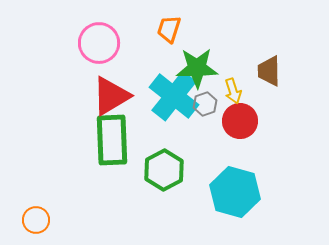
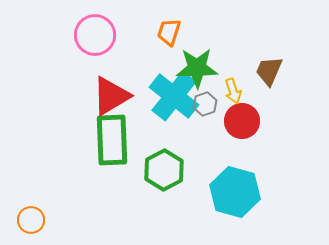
orange trapezoid: moved 3 px down
pink circle: moved 4 px left, 8 px up
brown trapezoid: rotated 24 degrees clockwise
red circle: moved 2 px right
orange circle: moved 5 px left
